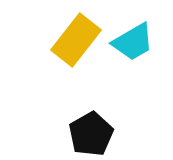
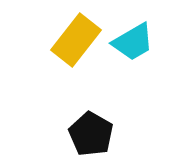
black pentagon: rotated 12 degrees counterclockwise
